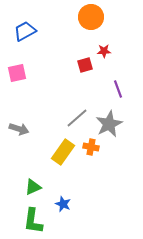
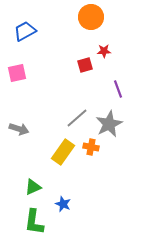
green L-shape: moved 1 px right, 1 px down
